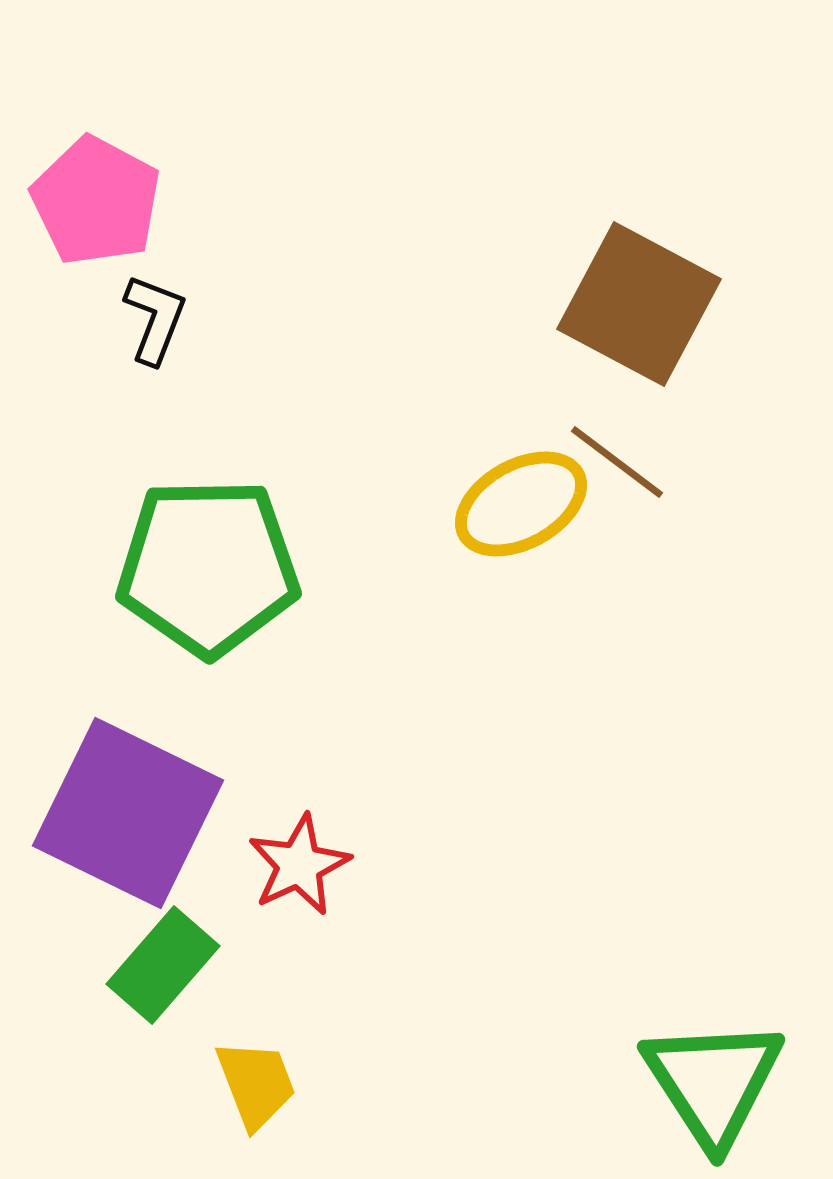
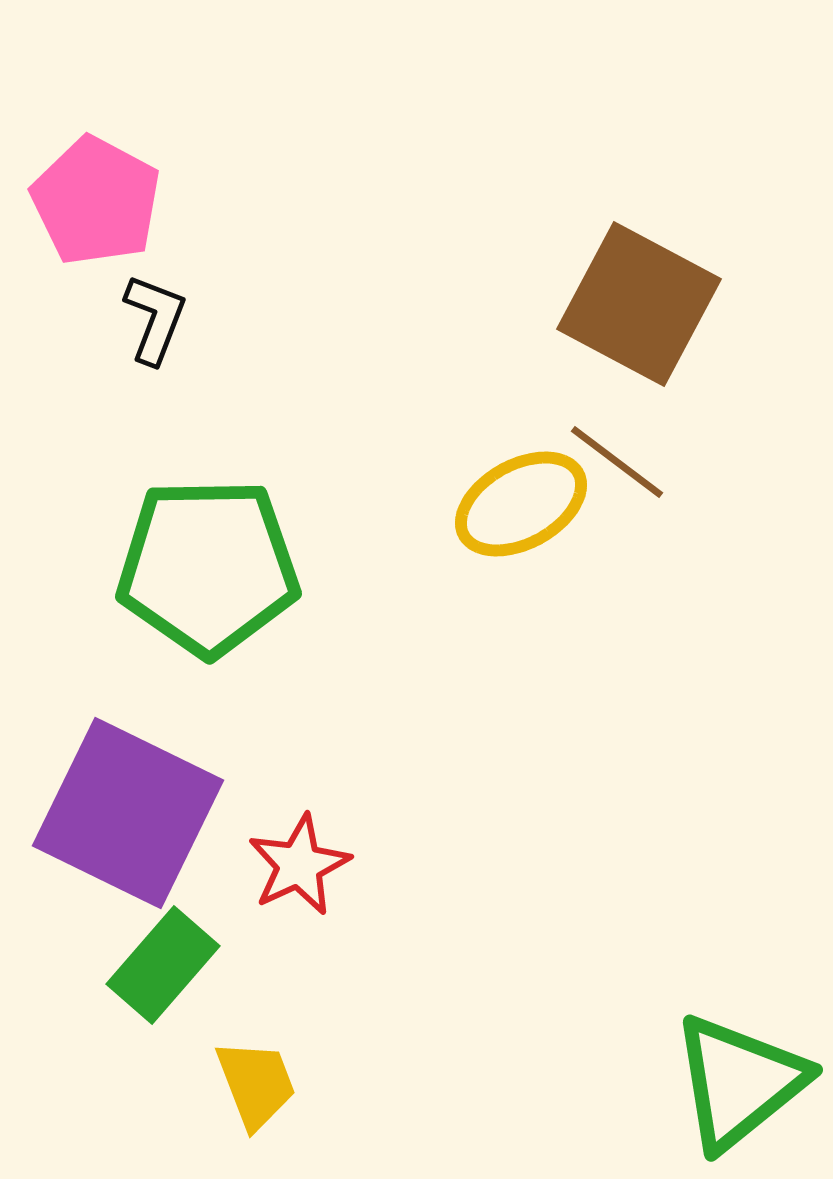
green triangle: moved 26 px right; rotated 24 degrees clockwise
